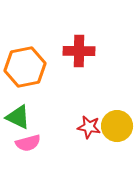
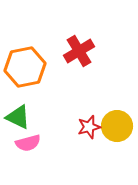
red cross: rotated 32 degrees counterclockwise
red star: rotated 25 degrees counterclockwise
